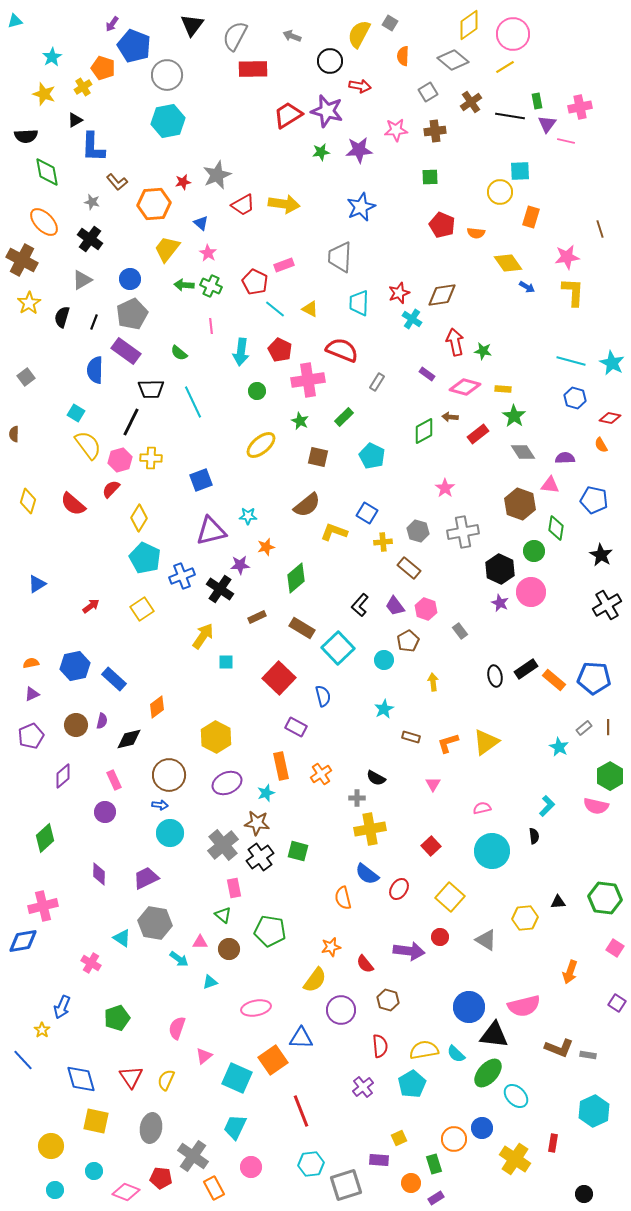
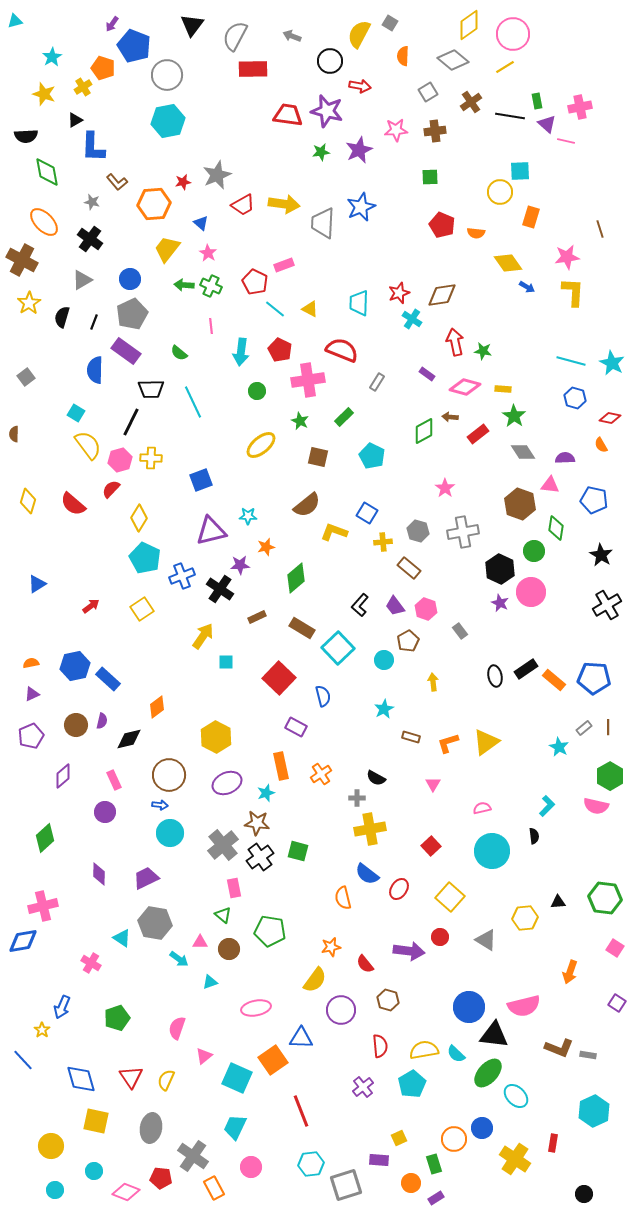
red trapezoid at (288, 115): rotated 40 degrees clockwise
purple triangle at (547, 124): rotated 24 degrees counterclockwise
purple star at (359, 150): rotated 20 degrees counterclockwise
gray trapezoid at (340, 257): moved 17 px left, 34 px up
blue rectangle at (114, 679): moved 6 px left
